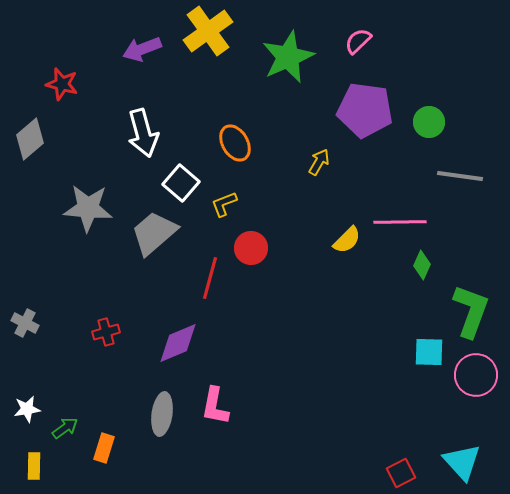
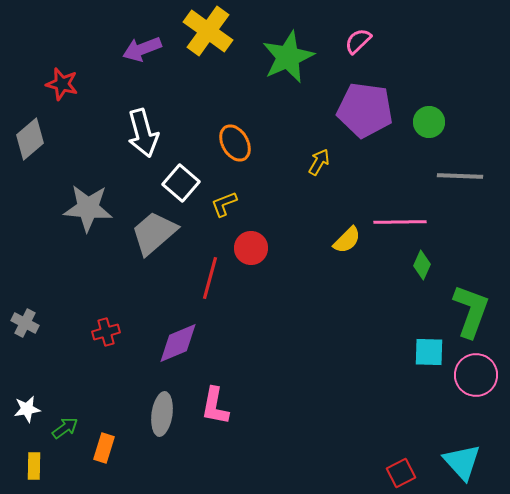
yellow cross: rotated 18 degrees counterclockwise
gray line: rotated 6 degrees counterclockwise
